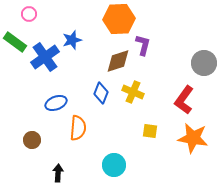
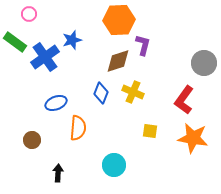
orange hexagon: moved 1 px down
